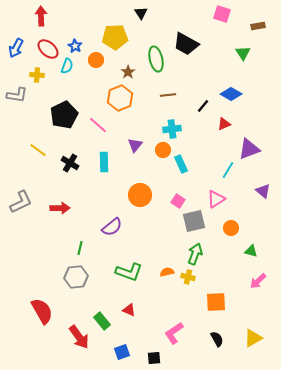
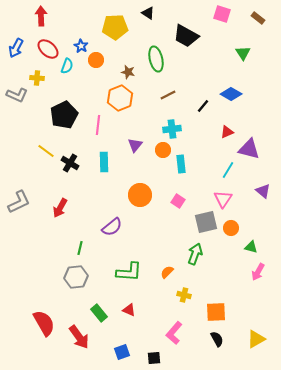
black triangle at (141, 13): moved 7 px right; rotated 24 degrees counterclockwise
brown rectangle at (258, 26): moved 8 px up; rotated 48 degrees clockwise
yellow pentagon at (115, 37): moved 10 px up
black trapezoid at (186, 44): moved 8 px up
blue star at (75, 46): moved 6 px right
brown star at (128, 72): rotated 24 degrees counterclockwise
yellow cross at (37, 75): moved 3 px down
gray L-shape at (17, 95): rotated 15 degrees clockwise
brown line at (168, 95): rotated 21 degrees counterclockwise
red triangle at (224, 124): moved 3 px right, 8 px down
pink line at (98, 125): rotated 54 degrees clockwise
purple triangle at (249, 149): rotated 35 degrees clockwise
yellow line at (38, 150): moved 8 px right, 1 px down
cyan rectangle at (181, 164): rotated 18 degrees clockwise
pink triangle at (216, 199): moved 7 px right; rotated 24 degrees counterclockwise
gray L-shape at (21, 202): moved 2 px left
red arrow at (60, 208): rotated 120 degrees clockwise
gray square at (194, 221): moved 12 px right, 1 px down
green triangle at (251, 251): moved 4 px up
green L-shape at (129, 272): rotated 16 degrees counterclockwise
orange semicircle at (167, 272): rotated 32 degrees counterclockwise
yellow cross at (188, 277): moved 4 px left, 18 px down
pink arrow at (258, 281): moved 9 px up; rotated 18 degrees counterclockwise
orange square at (216, 302): moved 10 px down
red semicircle at (42, 311): moved 2 px right, 12 px down
green rectangle at (102, 321): moved 3 px left, 8 px up
pink L-shape at (174, 333): rotated 15 degrees counterclockwise
yellow triangle at (253, 338): moved 3 px right, 1 px down
